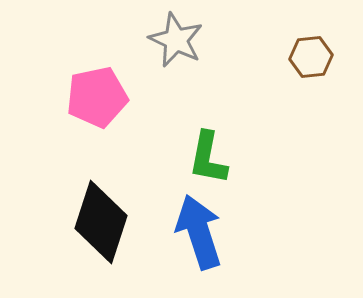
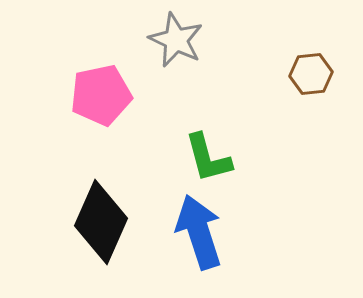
brown hexagon: moved 17 px down
pink pentagon: moved 4 px right, 2 px up
green L-shape: rotated 26 degrees counterclockwise
black diamond: rotated 6 degrees clockwise
